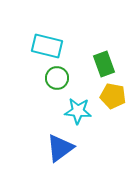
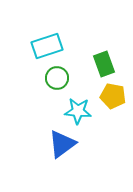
cyan rectangle: rotated 32 degrees counterclockwise
blue triangle: moved 2 px right, 4 px up
